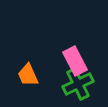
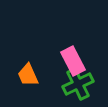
pink rectangle: moved 2 px left
